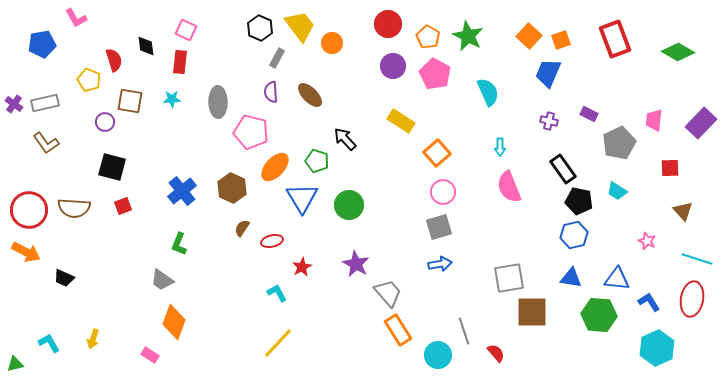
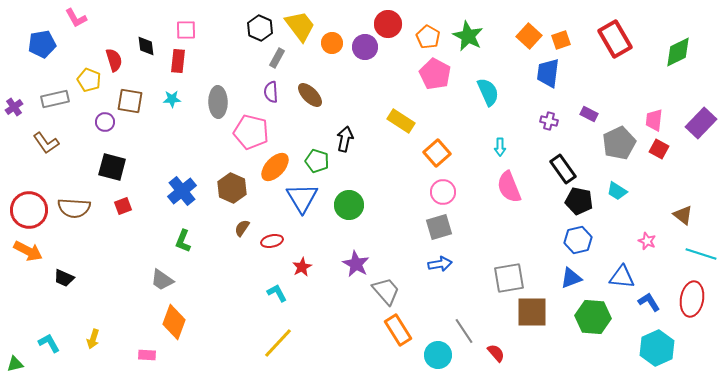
pink square at (186, 30): rotated 25 degrees counterclockwise
red rectangle at (615, 39): rotated 9 degrees counterclockwise
green diamond at (678, 52): rotated 56 degrees counterclockwise
red rectangle at (180, 62): moved 2 px left, 1 px up
purple circle at (393, 66): moved 28 px left, 19 px up
blue trapezoid at (548, 73): rotated 16 degrees counterclockwise
gray rectangle at (45, 103): moved 10 px right, 4 px up
purple cross at (14, 104): moved 3 px down; rotated 18 degrees clockwise
black arrow at (345, 139): rotated 55 degrees clockwise
red square at (670, 168): moved 11 px left, 19 px up; rotated 30 degrees clockwise
brown triangle at (683, 211): moved 4 px down; rotated 10 degrees counterclockwise
blue hexagon at (574, 235): moved 4 px right, 5 px down
green L-shape at (179, 244): moved 4 px right, 3 px up
orange arrow at (26, 252): moved 2 px right, 1 px up
cyan line at (697, 259): moved 4 px right, 5 px up
blue triangle at (571, 278): rotated 30 degrees counterclockwise
blue triangle at (617, 279): moved 5 px right, 2 px up
gray trapezoid at (388, 293): moved 2 px left, 2 px up
green hexagon at (599, 315): moved 6 px left, 2 px down
gray line at (464, 331): rotated 16 degrees counterclockwise
pink rectangle at (150, 355): moved 3 px left; rotated 30 degrees counterclockwise
